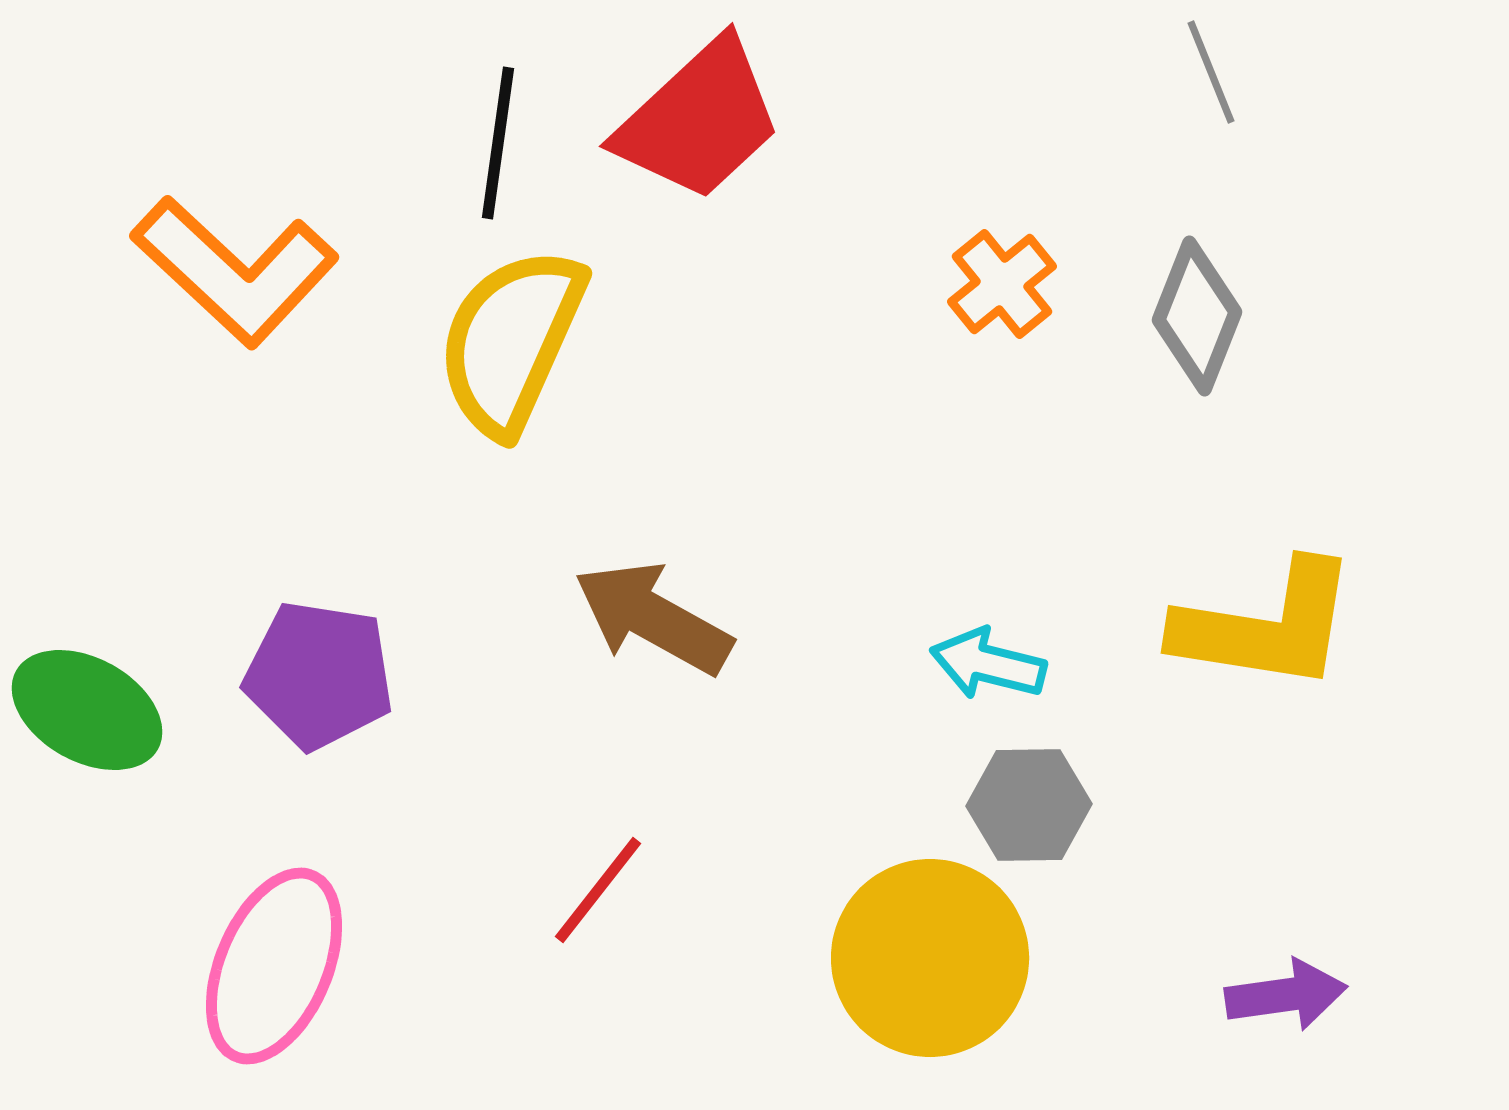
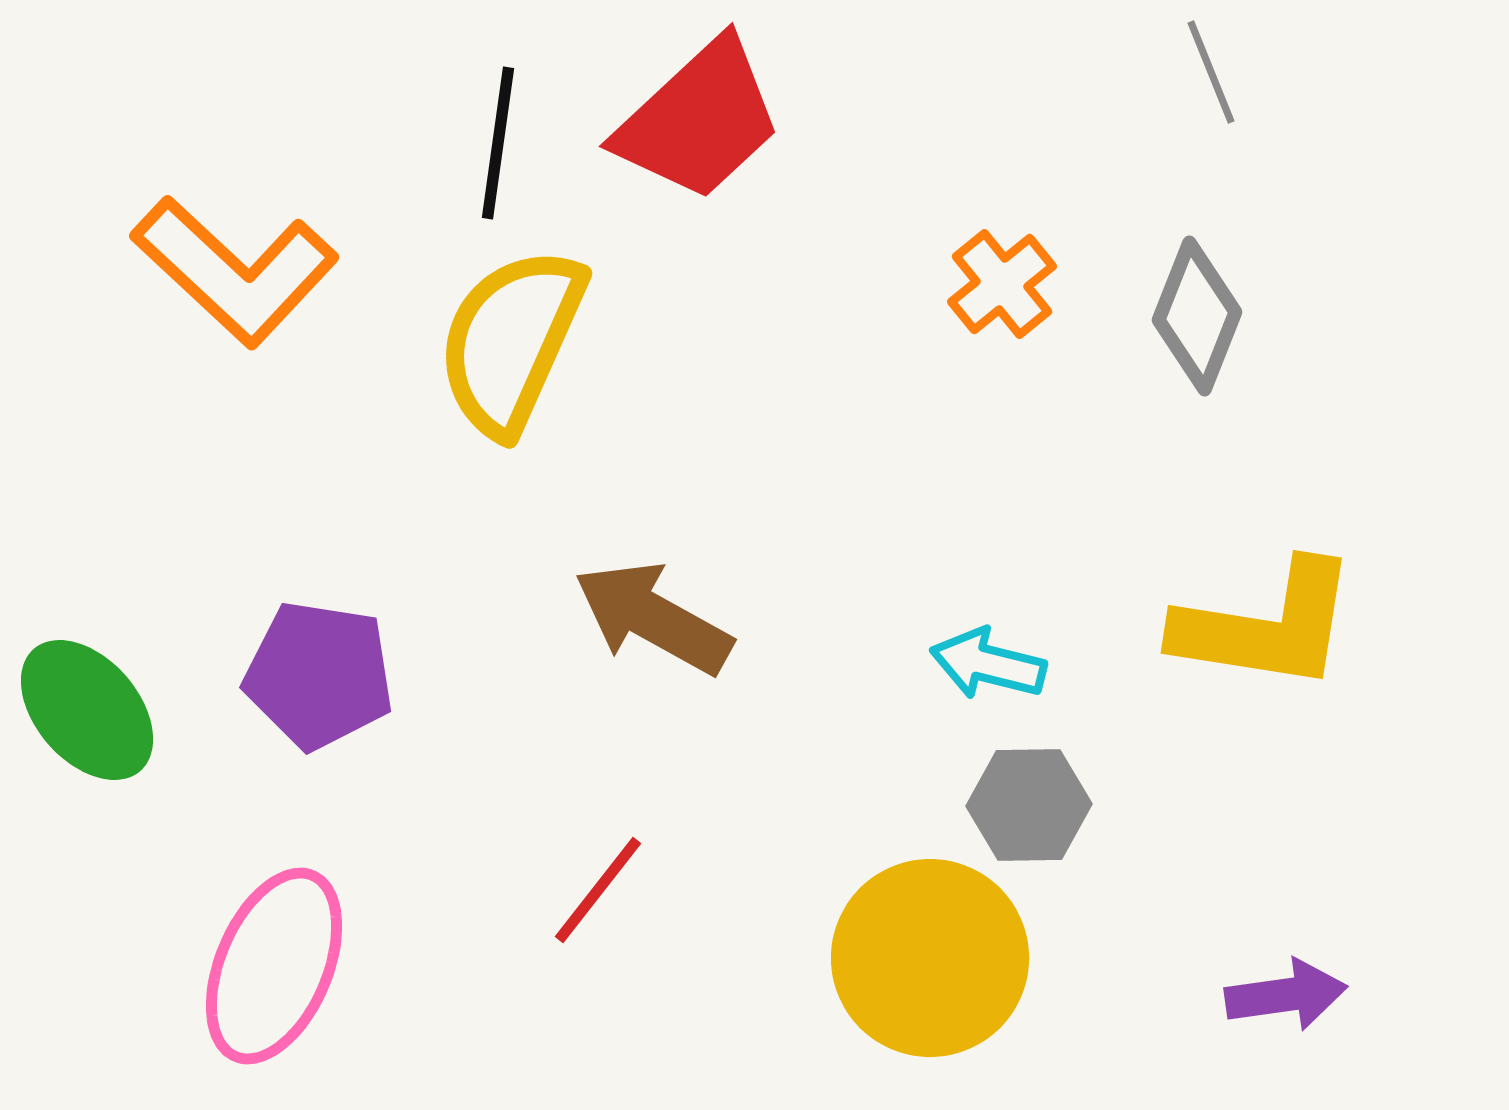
green ellipse: rotated 20 degrees clockwise
